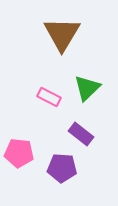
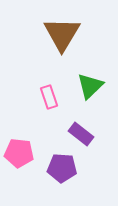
green triangle: moved 3 px right, 2 px up
pink rectangle: rotated 45 degrees clockwise
